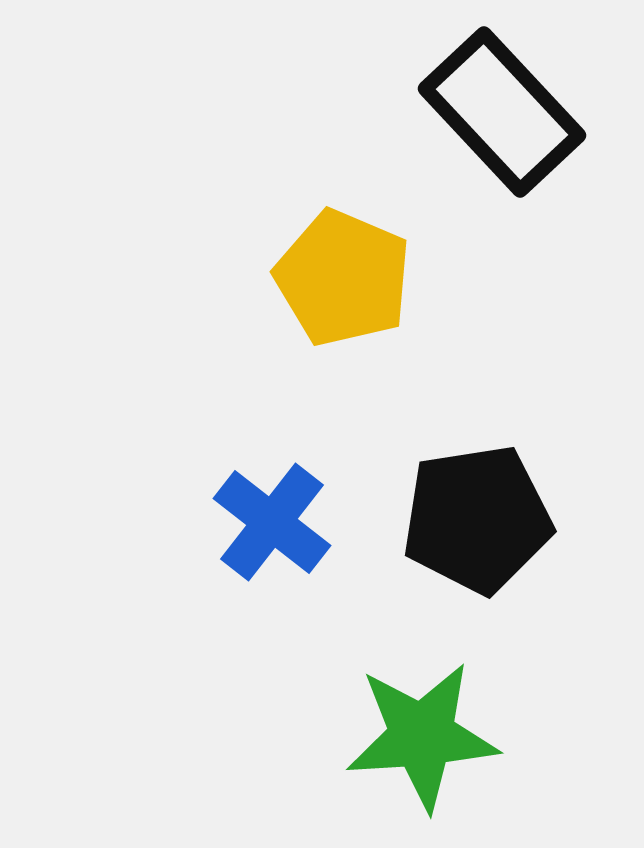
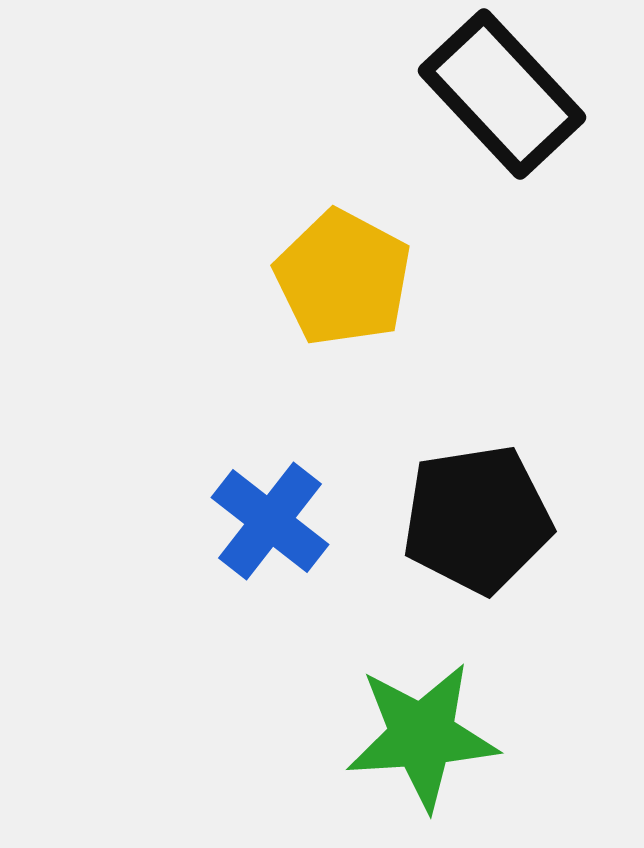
black rectangle: moved 18 px up
yellow pentagon: rotated 5 degrees clockwise
blue cross: moved 2 px left, 1 px up
